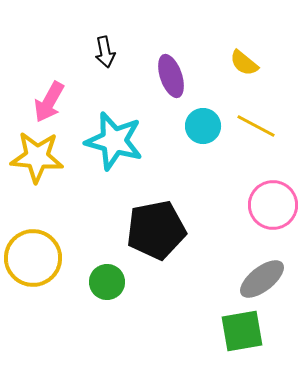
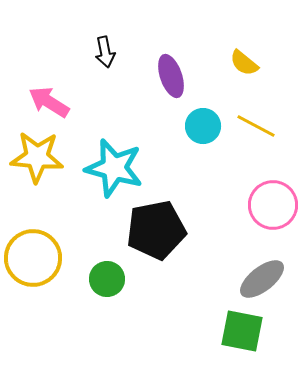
pink arrow: rotated 93 degrees clockwise
cyan star: moved 27 px down
green circle: moved 3 px up
green square: rotated 21 degrees clockwise
